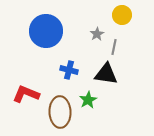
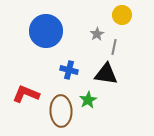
brown ellipse: moved 1 px right, 1 px up
